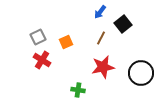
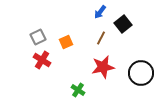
green cross: rotated 24 degrees clockwise
